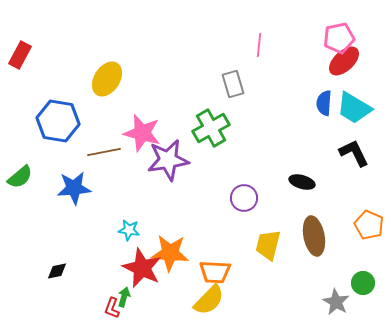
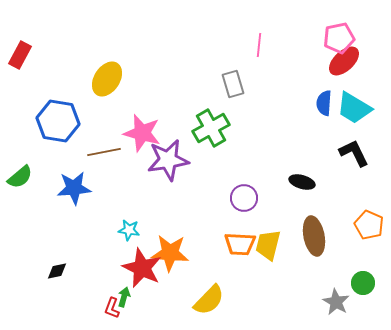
orange trapezoid: moved 25 px right, 28 px up
